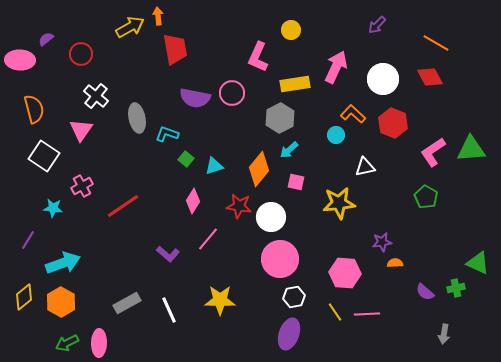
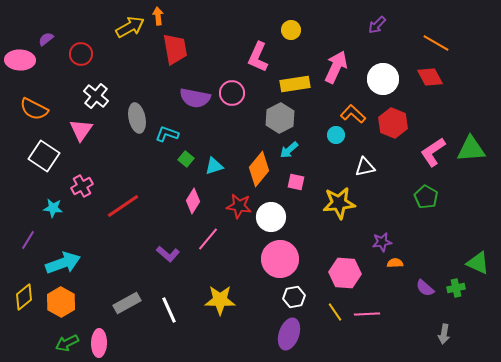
orange semicircle at (34, 109): rotated 132 degrees clockwise
purple semicircle at (425, 292): moved 4 px up
